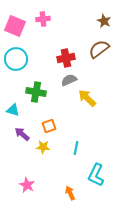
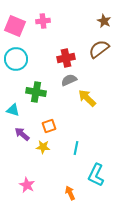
pink cross: moved 2 px down
